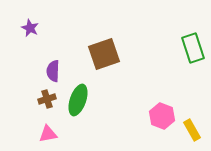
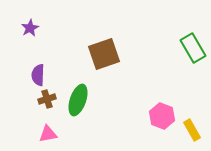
purple star: rotated 18 degrees clockwise
green rectangle: rotated 12 degrees counterclockwise
purple semicircle: moved 15 px left, 4 px down
